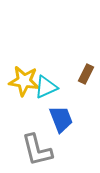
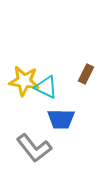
cyan triangle: rotated 50 degrees clockwise
blue trapezoid: rotated 112 degrees clockwise
gray L-shape: moved 3 px left, 2 px up; rotated 24 degrees counterclockwise
